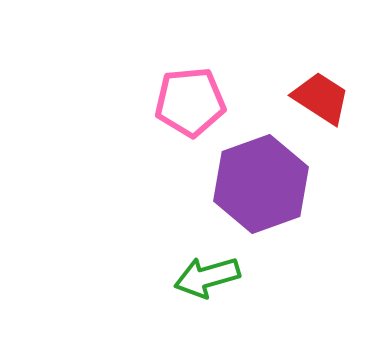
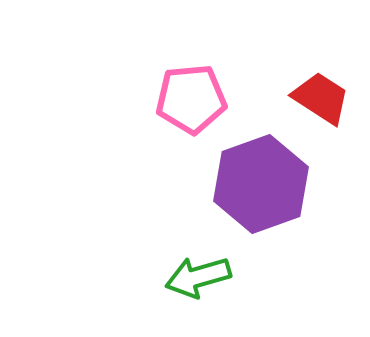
pink pentagon: moved 1 px right, 3 px up
green arrow: moved 9 px left
